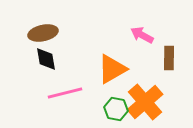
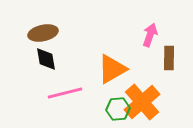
pink arrow: moved 8 px right; rotated 80 degrees clockwise
orange cross: moved 3 px left
green hexagon: moved 2 px right; rotated 15 degrees counterclockwise
